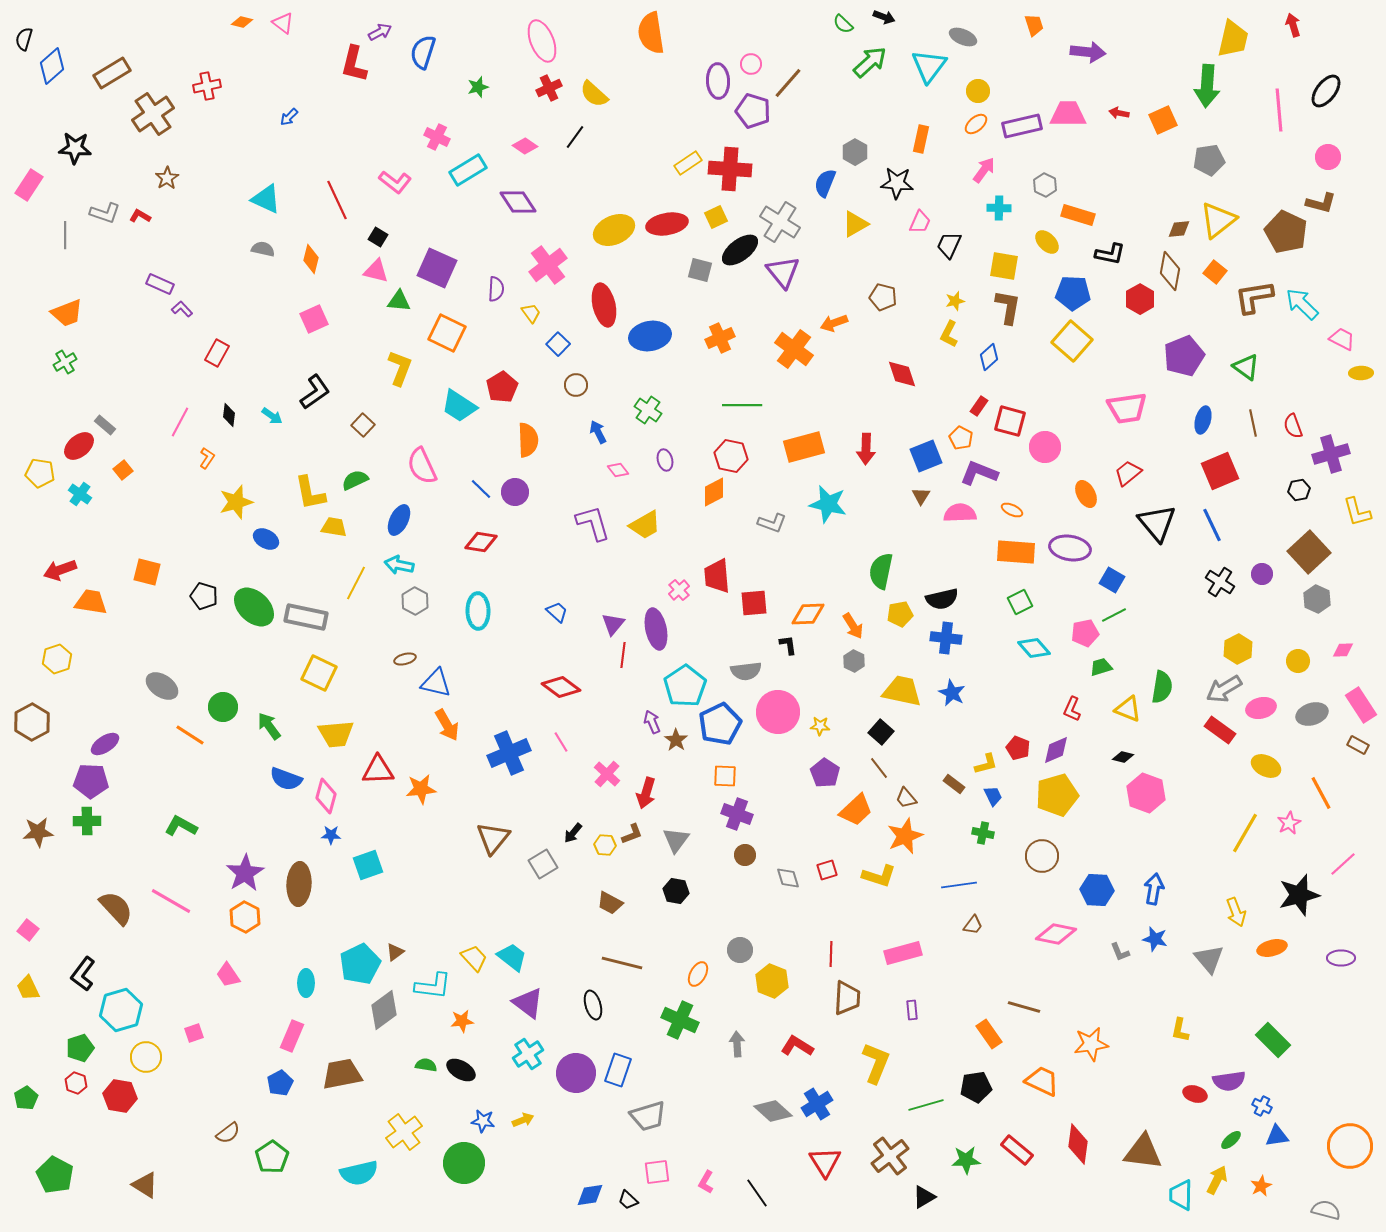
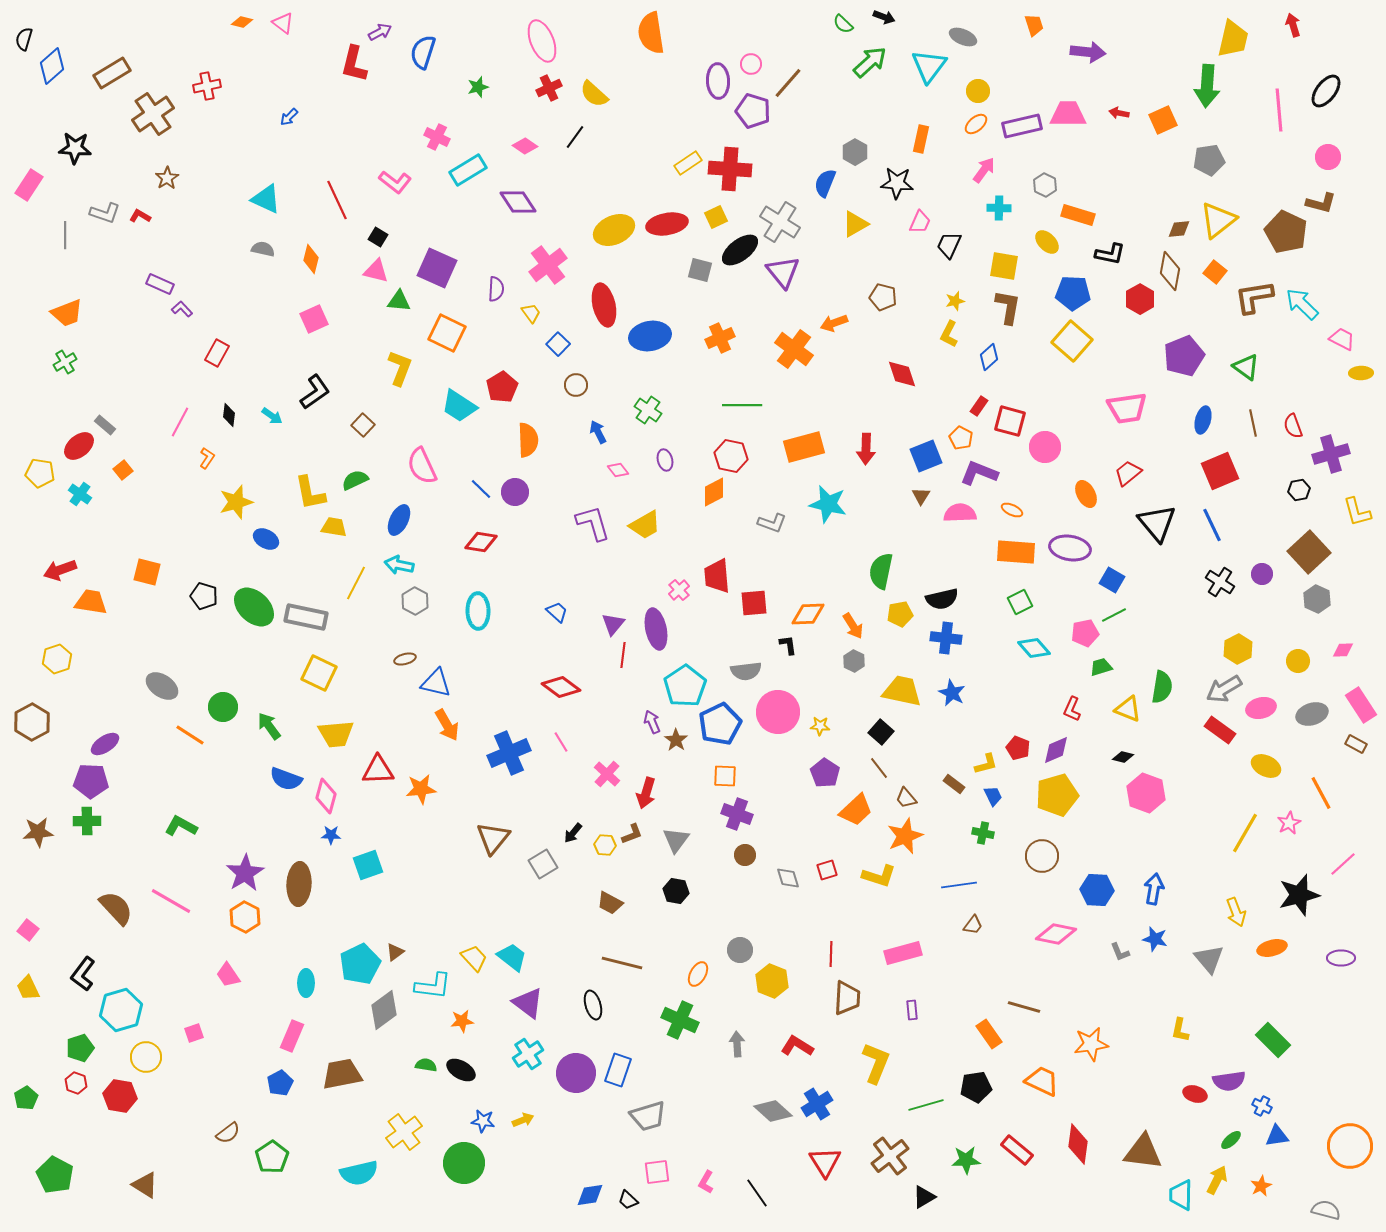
brown rectangle at (1358, 745): moved 2 px left, 1 px up
